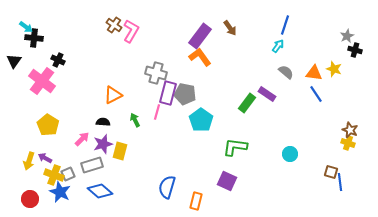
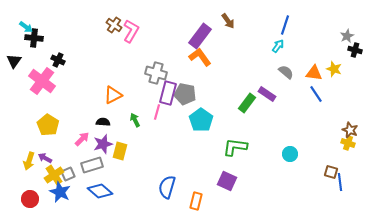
brown arrow at (230, 28): moved 2 px left, 7 px up
yellow cross at (54, 175): rotated 36 degrees clockwise
